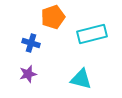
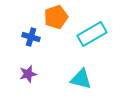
orange pentagon: moved 3 px right
cyan rectangle: rotated 16 degrees counterclockwise
blue cross: moved 6 px up
